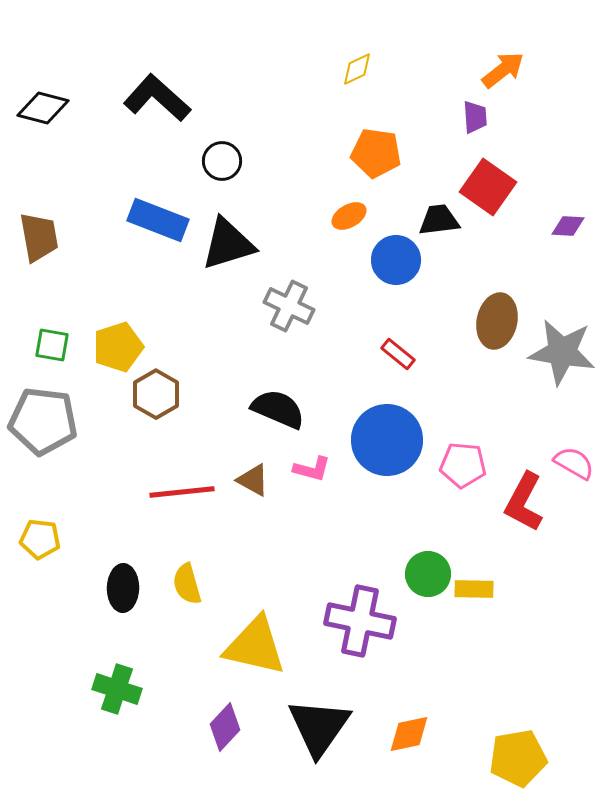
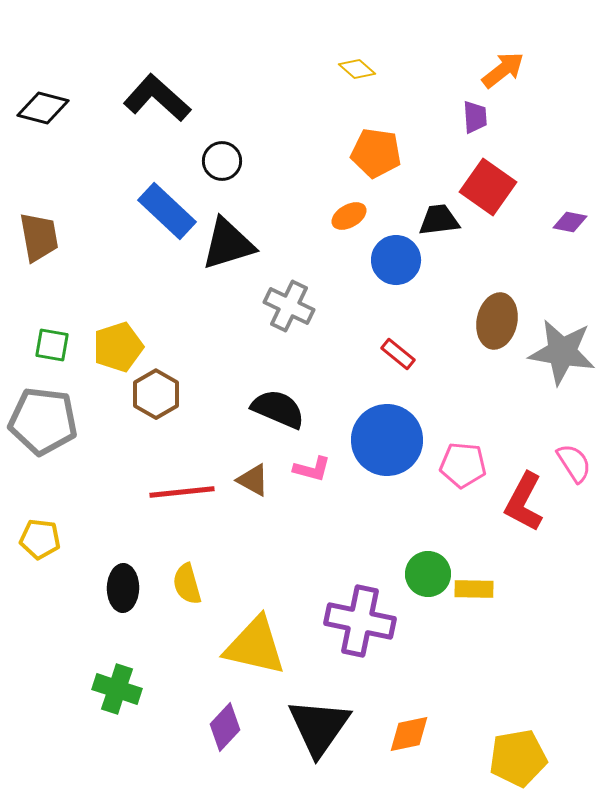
yellow diamond at (357, 69): rotated 66 degrees clockwise
blue rectangle at (158, 220): moved 9 px right, 9 px up; rotated 22 degrees clockwise
purple diamond at (568, 226): moved 2 px right, 4 px up; rotated 8 degrees clockwise
pink semicircle at (574, 463): rotated 27 degrees clockwise
